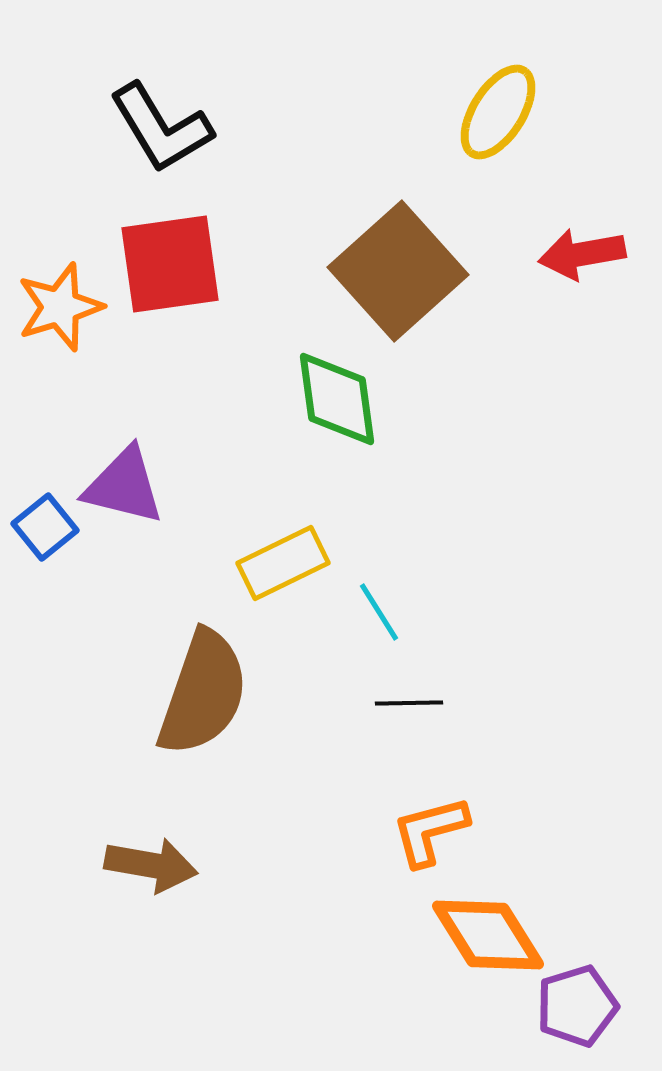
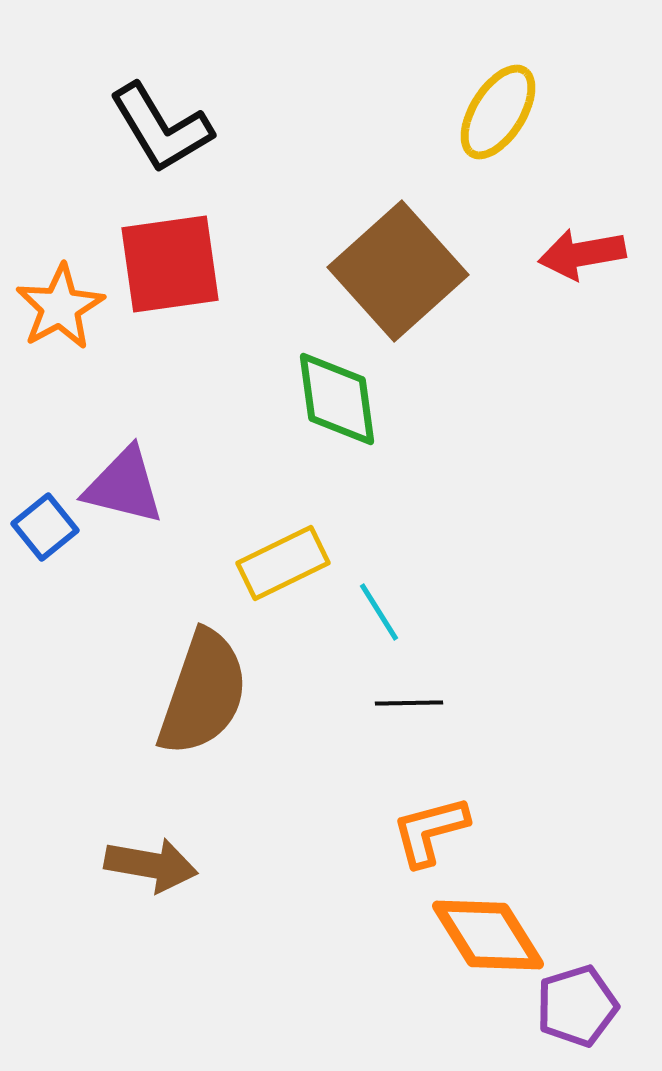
orange star: rotated 12 degrees counterclockwise
